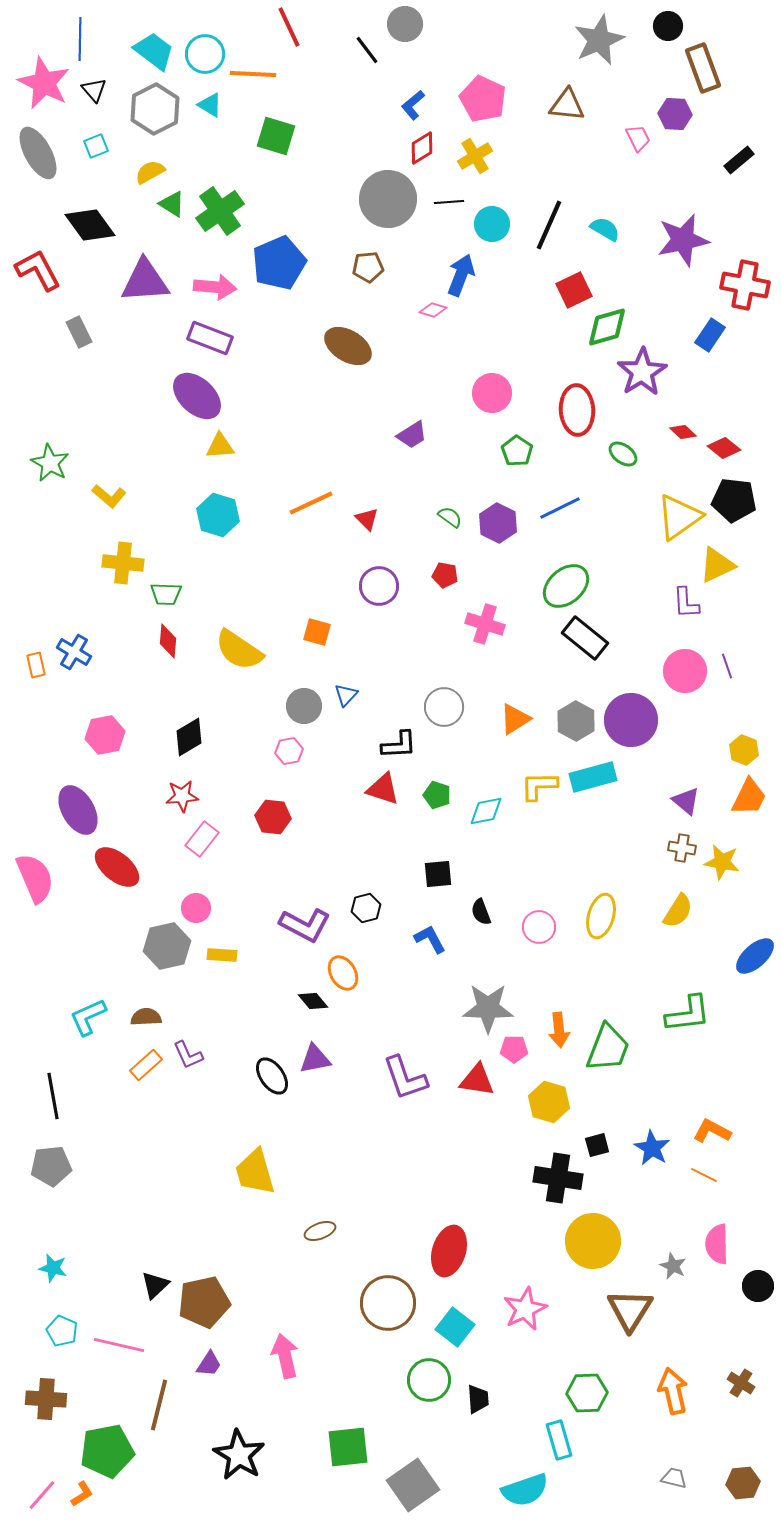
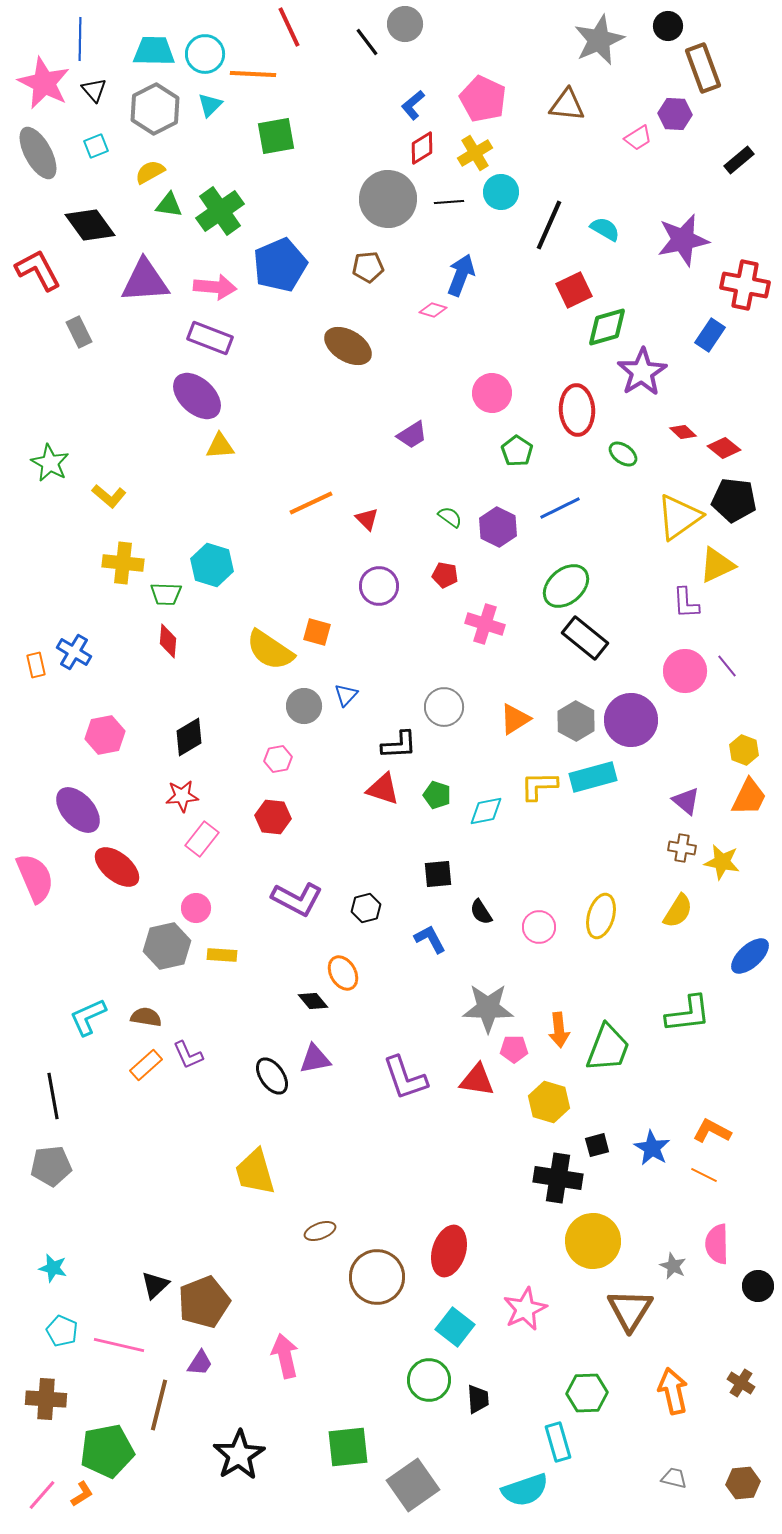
black line at (367, 50): moved 8 px up
cyan trapezoid at (154, 51): rotated 36 degrees counterclockwise
cyan triangle at (210, 105): rotated 44 degrees clockwise
green square at (276, 136): rotated 27 degrees counterclockwise
pink trapezoid at (638, 138): rotated 84 degrees clockwise
yellow cross at (475, 156): moved 3 px up
green triangle at (172, 204): moved 3 px left, 1 px down; rotated 24 degrees counterclockwise
cyan circle at (492, 224): moved 9 px right, 32 px up
blue pentagon at (279, 263): moved 1 px right, 2 px down
cyan hexagon at (218, 515): moved 6 px left, 50 px down
purple hexagon at (498, 523): moved 4 px down
yellow semicircle at (239, 650): moved 31 px right
purple line at (727, 666): rotated 20 degrees counterclockwise
pink hexagon at (289, 751): moved 11 px left, 8 px down
purple ellipse at (78, 810): rotated 12 degrees counterclockwise
black semicircle at (481, 912): rotated 12 degrees counterclockwise
purple L-shape at (305, 925): moved 8 px left, 26 px up
blue ellipse at (755, 956): moved 5 px left
brown semicircle at (146, 1017): rotated 12 degrees clockwise
brown pentagon at (204, 1302): rotated 9 degrees counterclockwise
brown circle at (388, 1303): moved 11 px left, 26 px up
purple trapezoid at (209, 1364): moved 9 px left, 1 px up
cyan rectangle at (559, 1440): moved 1 px left, 2 px down
black star at (239, 1455): rotated 9 degrees clockwise
